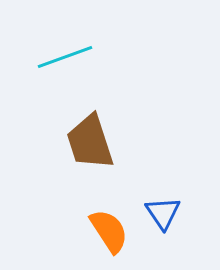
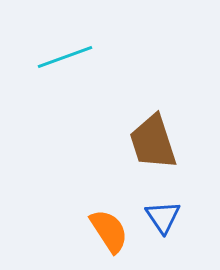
brown trapezoid: moved 63 px right
blue triangle: moved 4 px down
